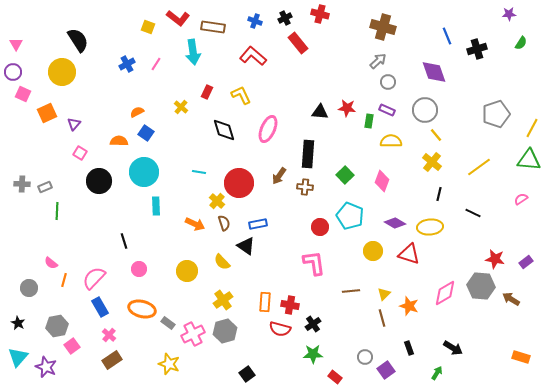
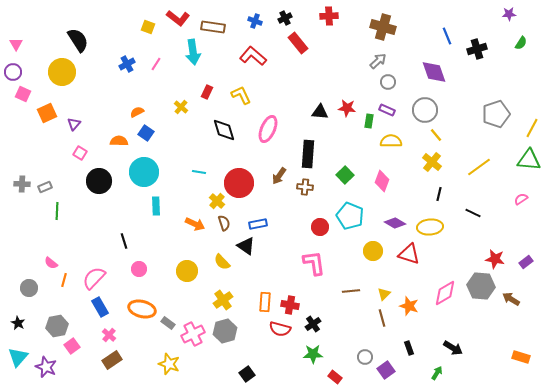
red cross at (320, 14): moved 9 px right, 2 px down; rotated 18 degrees counterclockwise
